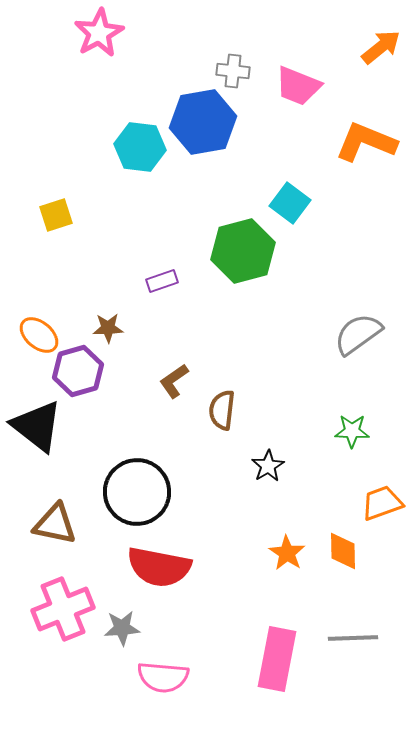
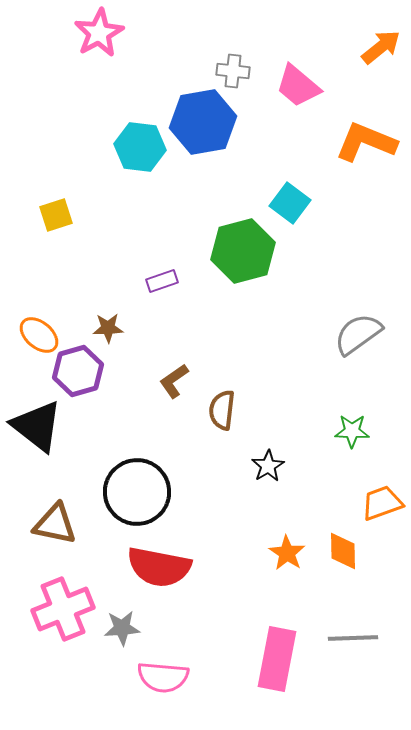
pink trapezoid: rotated 18 degrees clockwise
